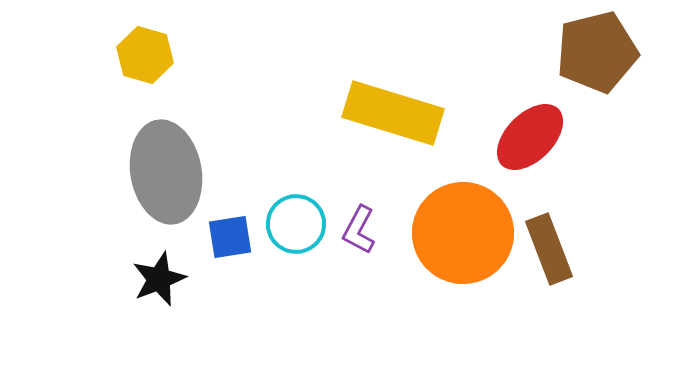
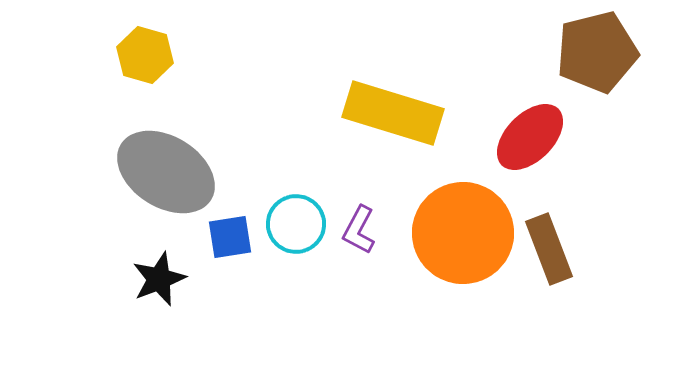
gray ellipse: rotated 48 degrees counterclockwise
